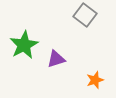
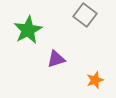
green star: moved 4 px right, 15 px up
